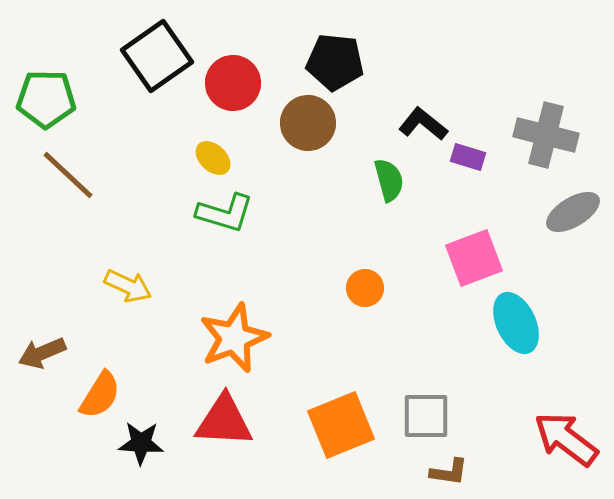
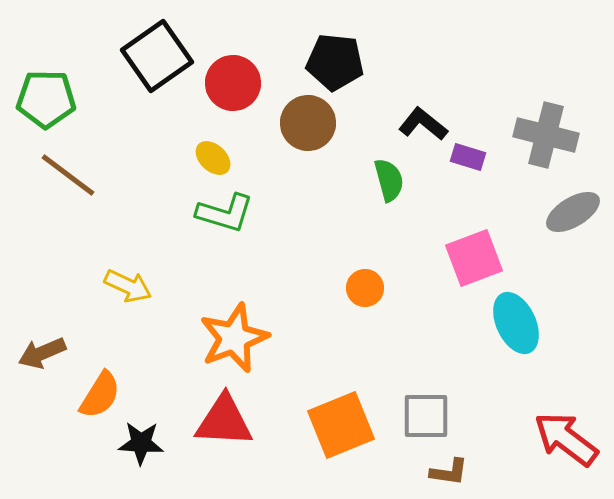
brown line: rotated 6 degrees counterclockwise
